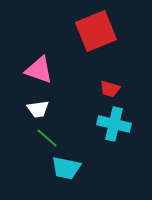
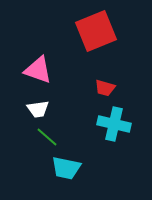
pink triangle: moved 1 px left
red trapezoid: moved 5 px left, 1 px up
green line: moved 1 px up
